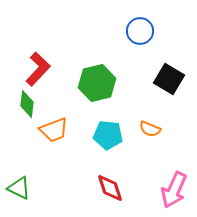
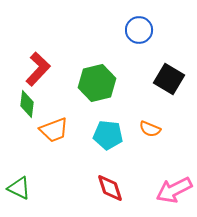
blue circle: moved 1 px left, 1 px up
pink arrow: rotated 39 degrees clockwise
